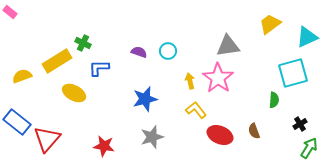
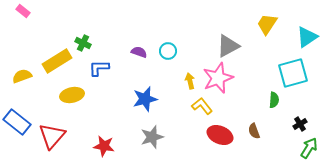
pink rectangle: moved 13 px right, 1 px up
yellow trapezoid: moved 3 px left; rotated 20 degrees counterclockwise
cyan triangle: rotated 10 degrees counterclockwise
gray triangle: rotated 20 degrees counterclockwise
pink star: rotated 16 degrees clockwise
yellow ellipse: moved 2 px left, 2 px down; rotated 40 degrees counterclockwise
yellow L-shape: moved 6 px right, 4 px up
red triangle: moved 5 px right, 3 px up
